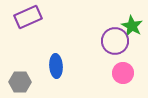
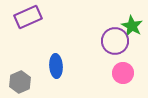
gray hexagon: rotated 25 degrees counterclockwise
